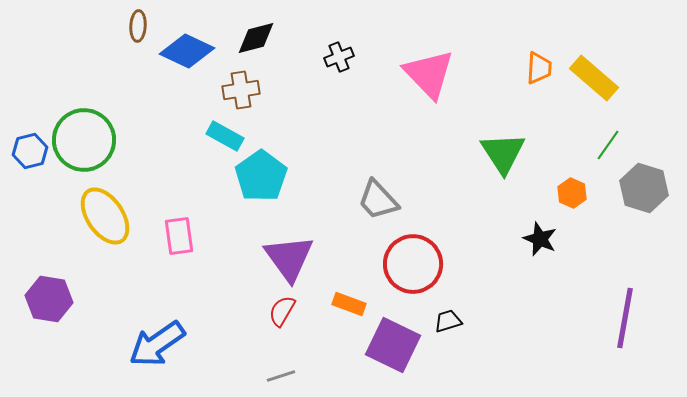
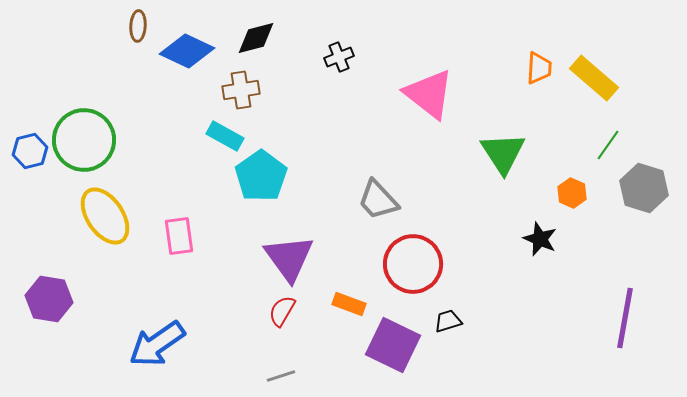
pink triangle: moved 20 px down; rotated 8 degrees counterclockwise
